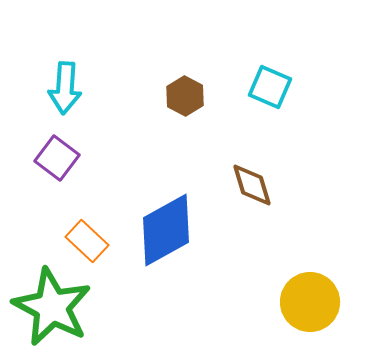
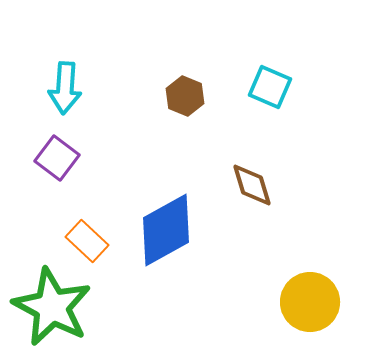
brown hexagon: rotated 6 degrees counterclockwise
